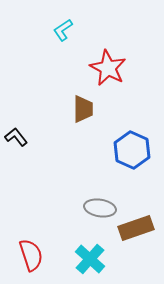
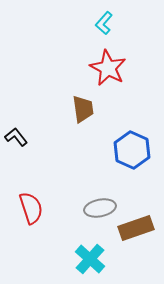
cyan L-shape: moved 41 px right, 7 px up; rotated 15 degrees counterclockwise
brown trapezoid: rotated 8 degrees counterclockwise
gray ellipse: rotated 20 degrees counterclockwise
red semicircle: moved 47 px up
